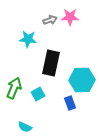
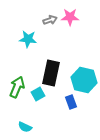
black rectangle: moved 10 px down
cyan hexagon: moved 2 px right; rotated 15 degrees clockwise
green arrow: moved 3 px right, 1 px up
blue rectangle: moved 1 px right, 1 px up
